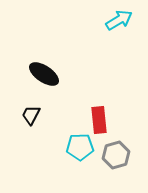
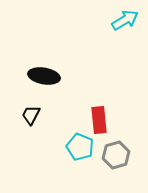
cyan arrow: moved 6 px right
black ellipse: moved 2 px down; rotated 24 degrees counterclockwise
cyan pentagon: rotated 24 degrees clockwise
